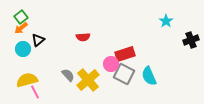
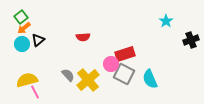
orange arrow: moved 3 px right
cyan circle: moved 1 px left, 5 px up
cyan semicircle: moved 1 px right, 3 px down
